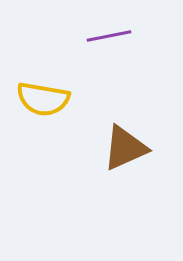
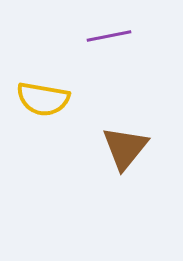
brown triangle: rotated 27 degrees counterclockwise
